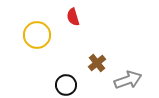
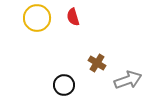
yellow circle: moved 17 px up
brown cross: rotated 18 degrees counterclockwise
black circle: moved 2 px left
